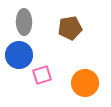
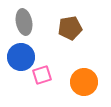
gray ellipse: rotated 10 degrees counterclockwise
blue circle: moved 2 px right, 2 px down
orange circle: moved 1 px left, 1 px up
